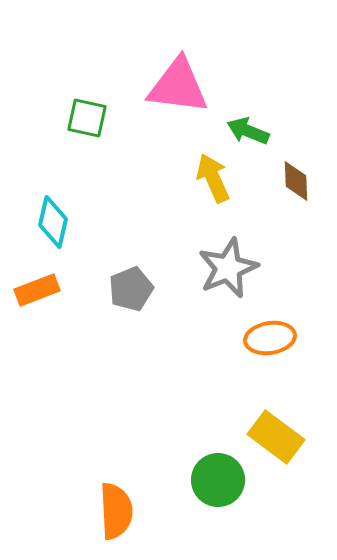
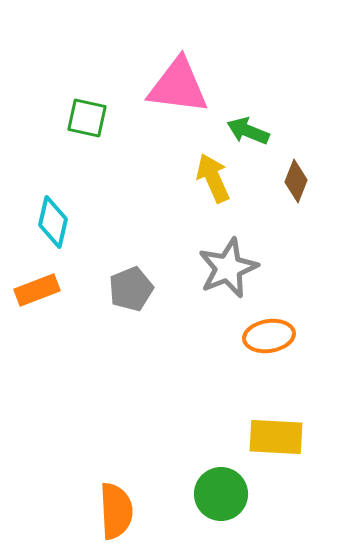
brown diamond: rotated 24 degrees clockwise
orange ellipse: moved 1 px left, 2 px up
yellow rectangle: rotated 34 degrees counterclockwise
green circle: moved 3 px right, 14 px down
